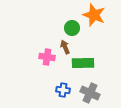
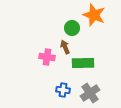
gray cross: rotated 30 degrees clockwise
